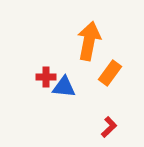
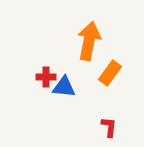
red L-shape: rotated 40 degrees counterclockwise
